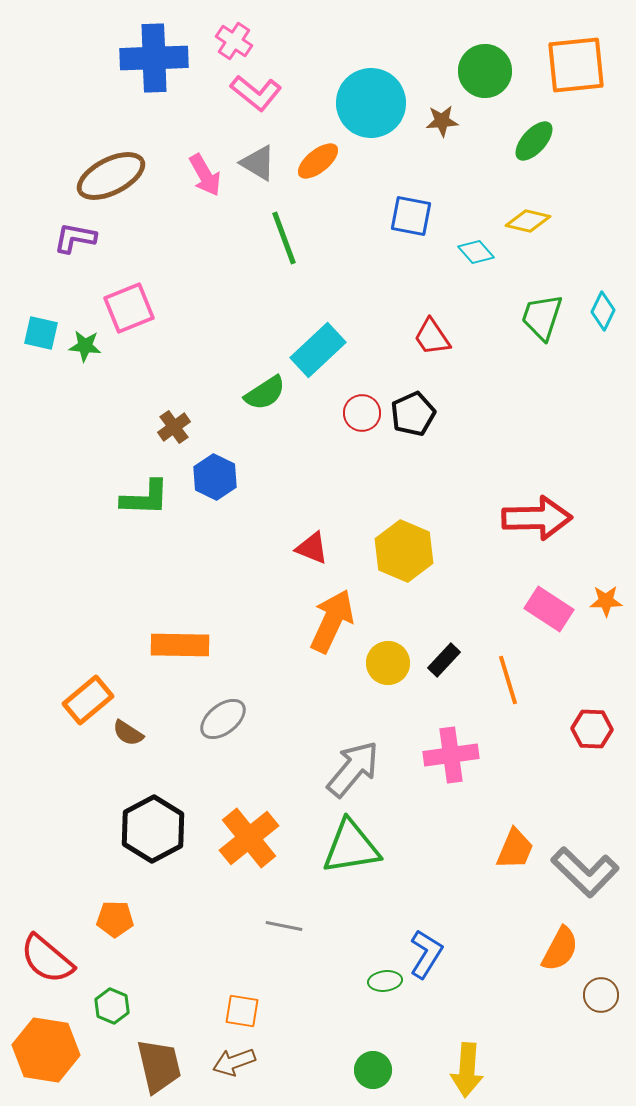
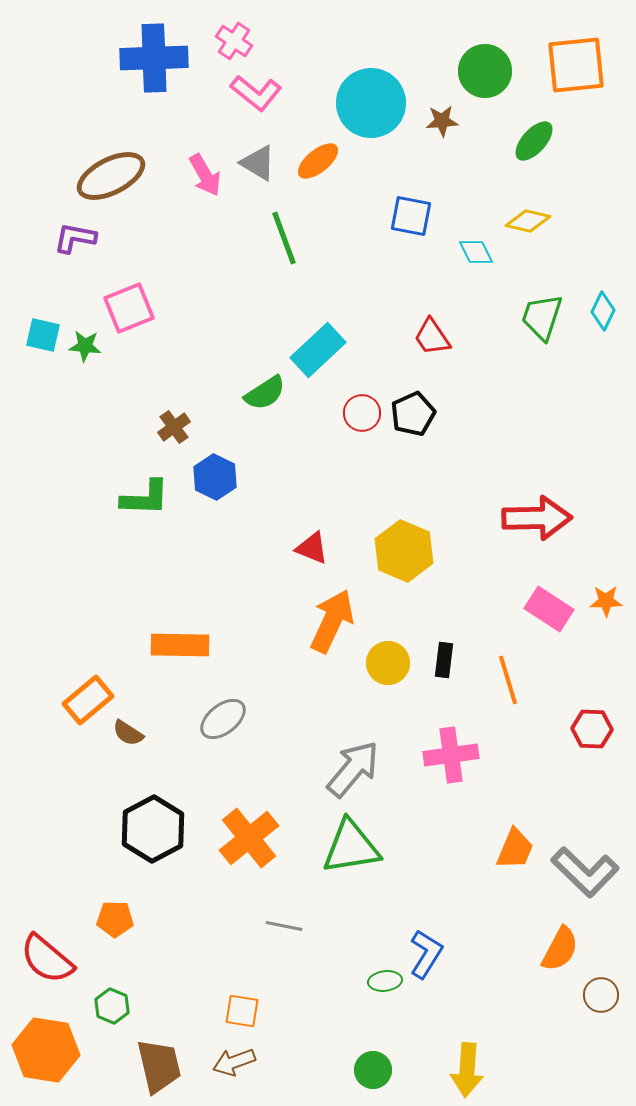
cyan diamond at (476, 252): rotated 15 degrees clockwise
cyan square at (41, 333): moved 2 px right, 2 px down
black rectangle at (444, 660): rotated 36 degrees counterclockwise
